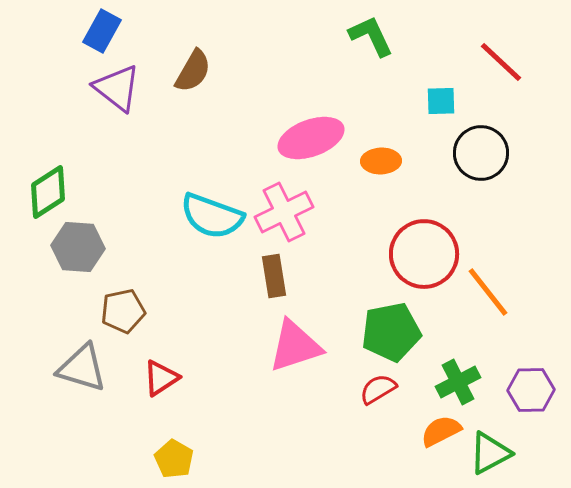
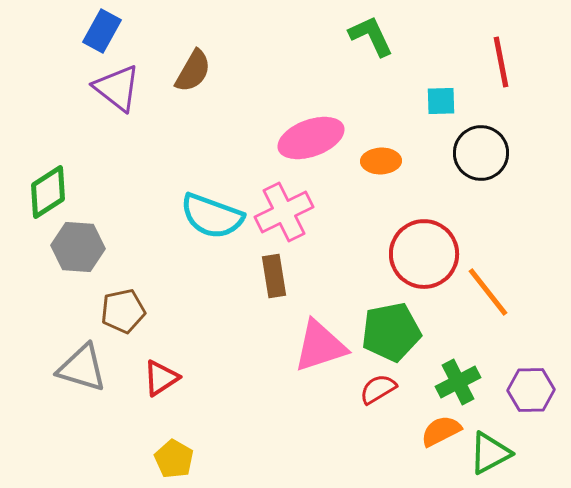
red line: rotated 36 degrees clockwise
pink triangle: moved 25 px right
